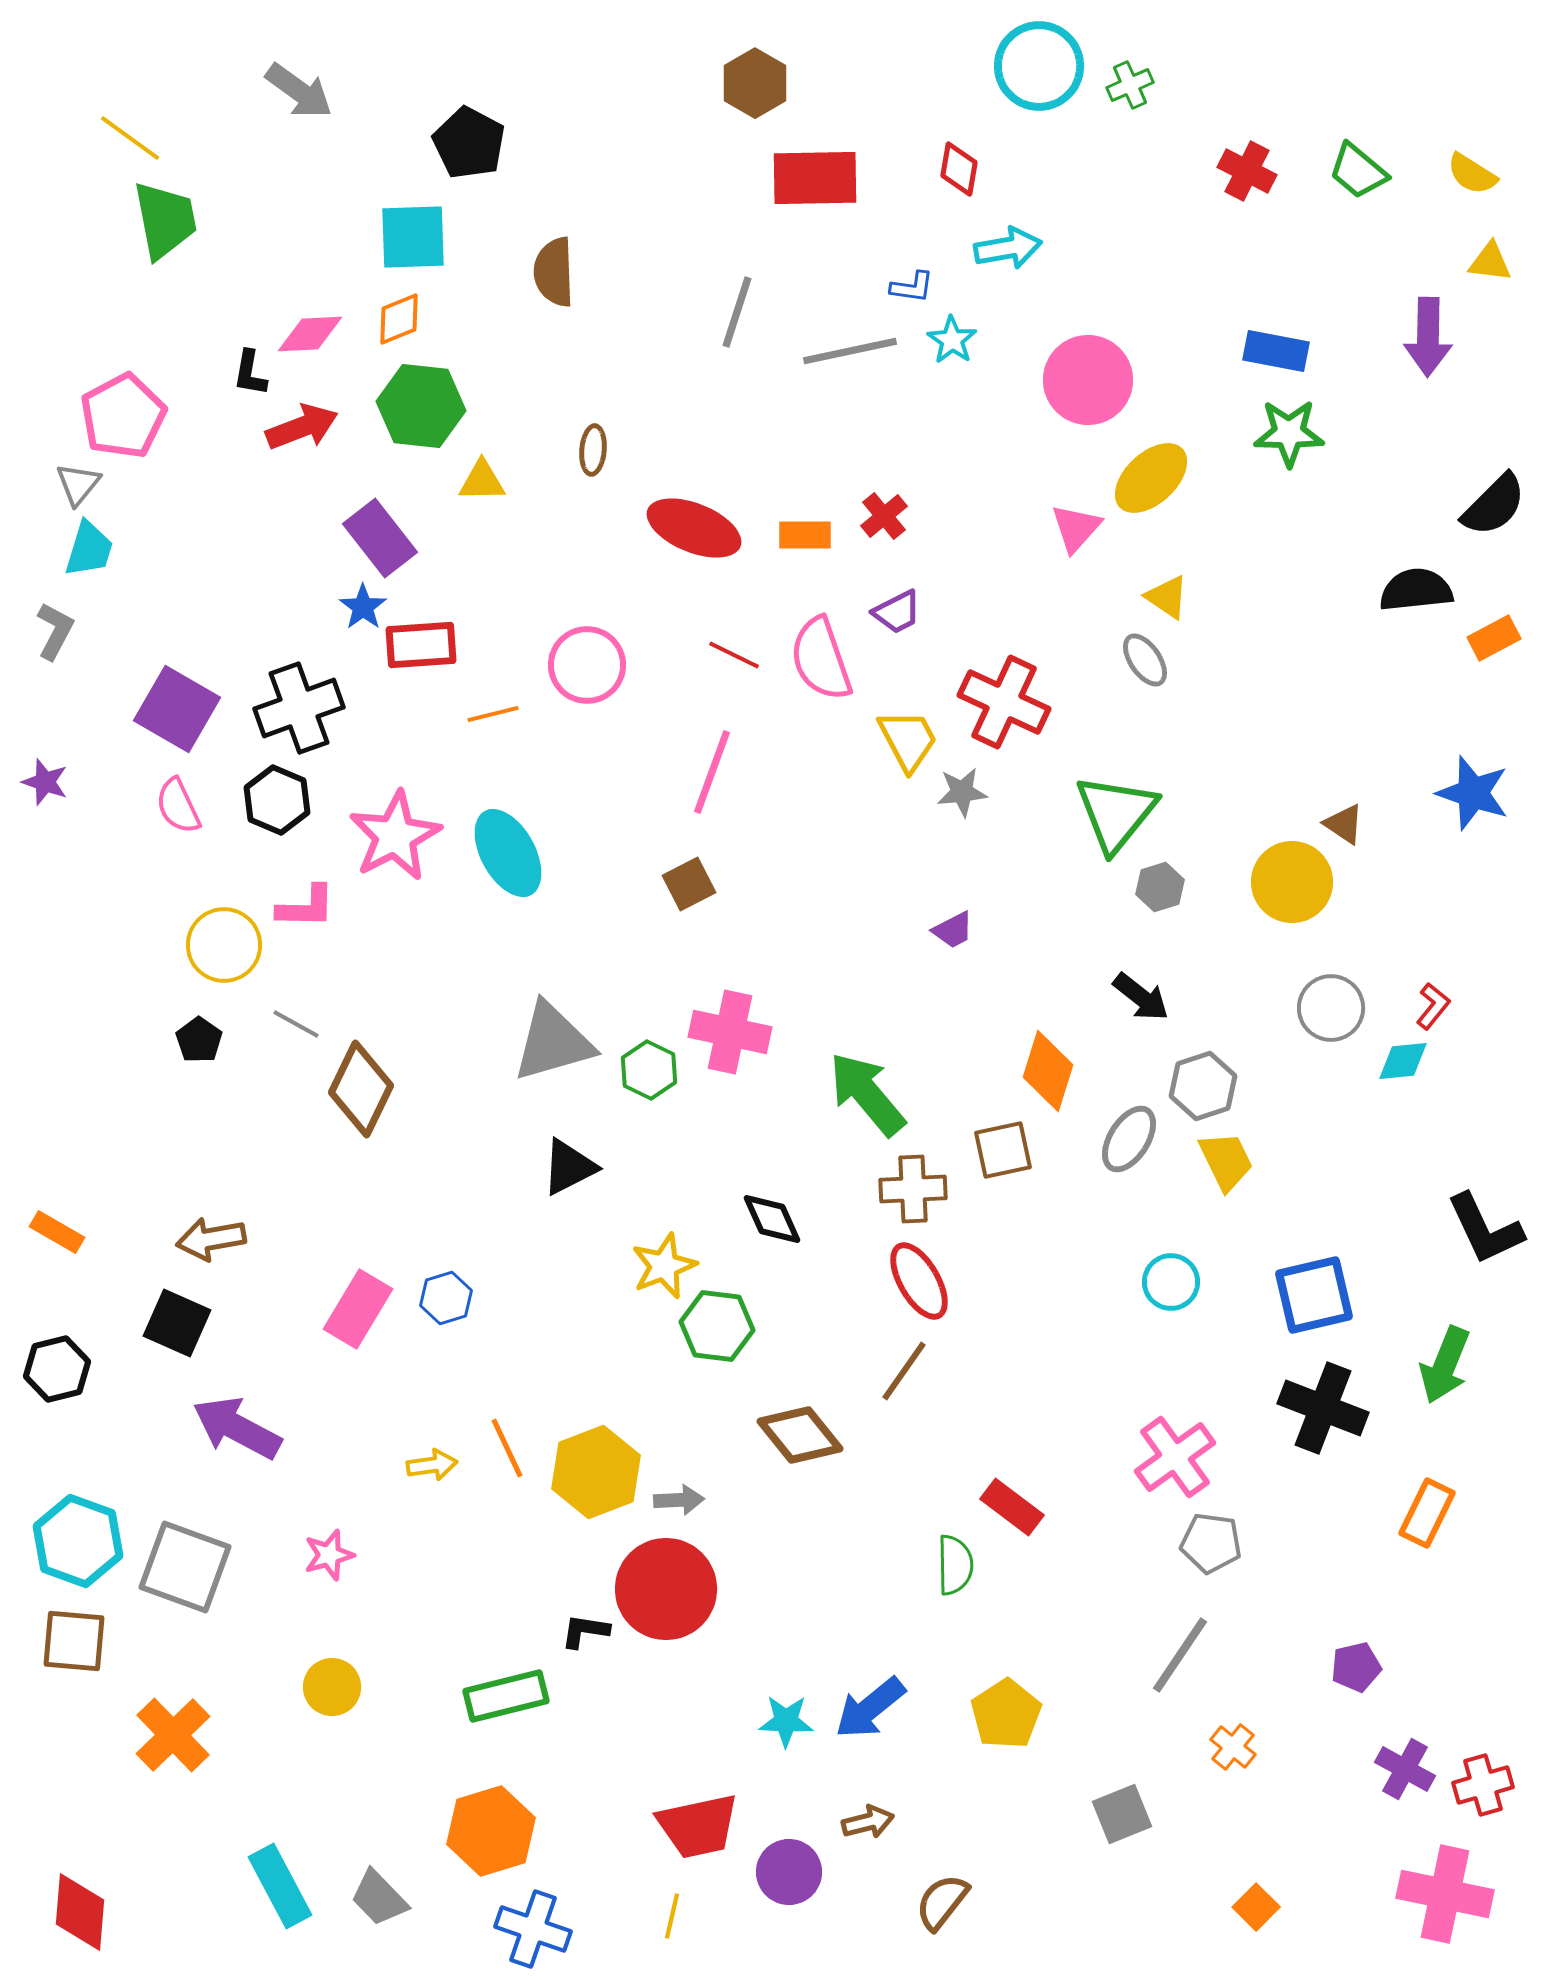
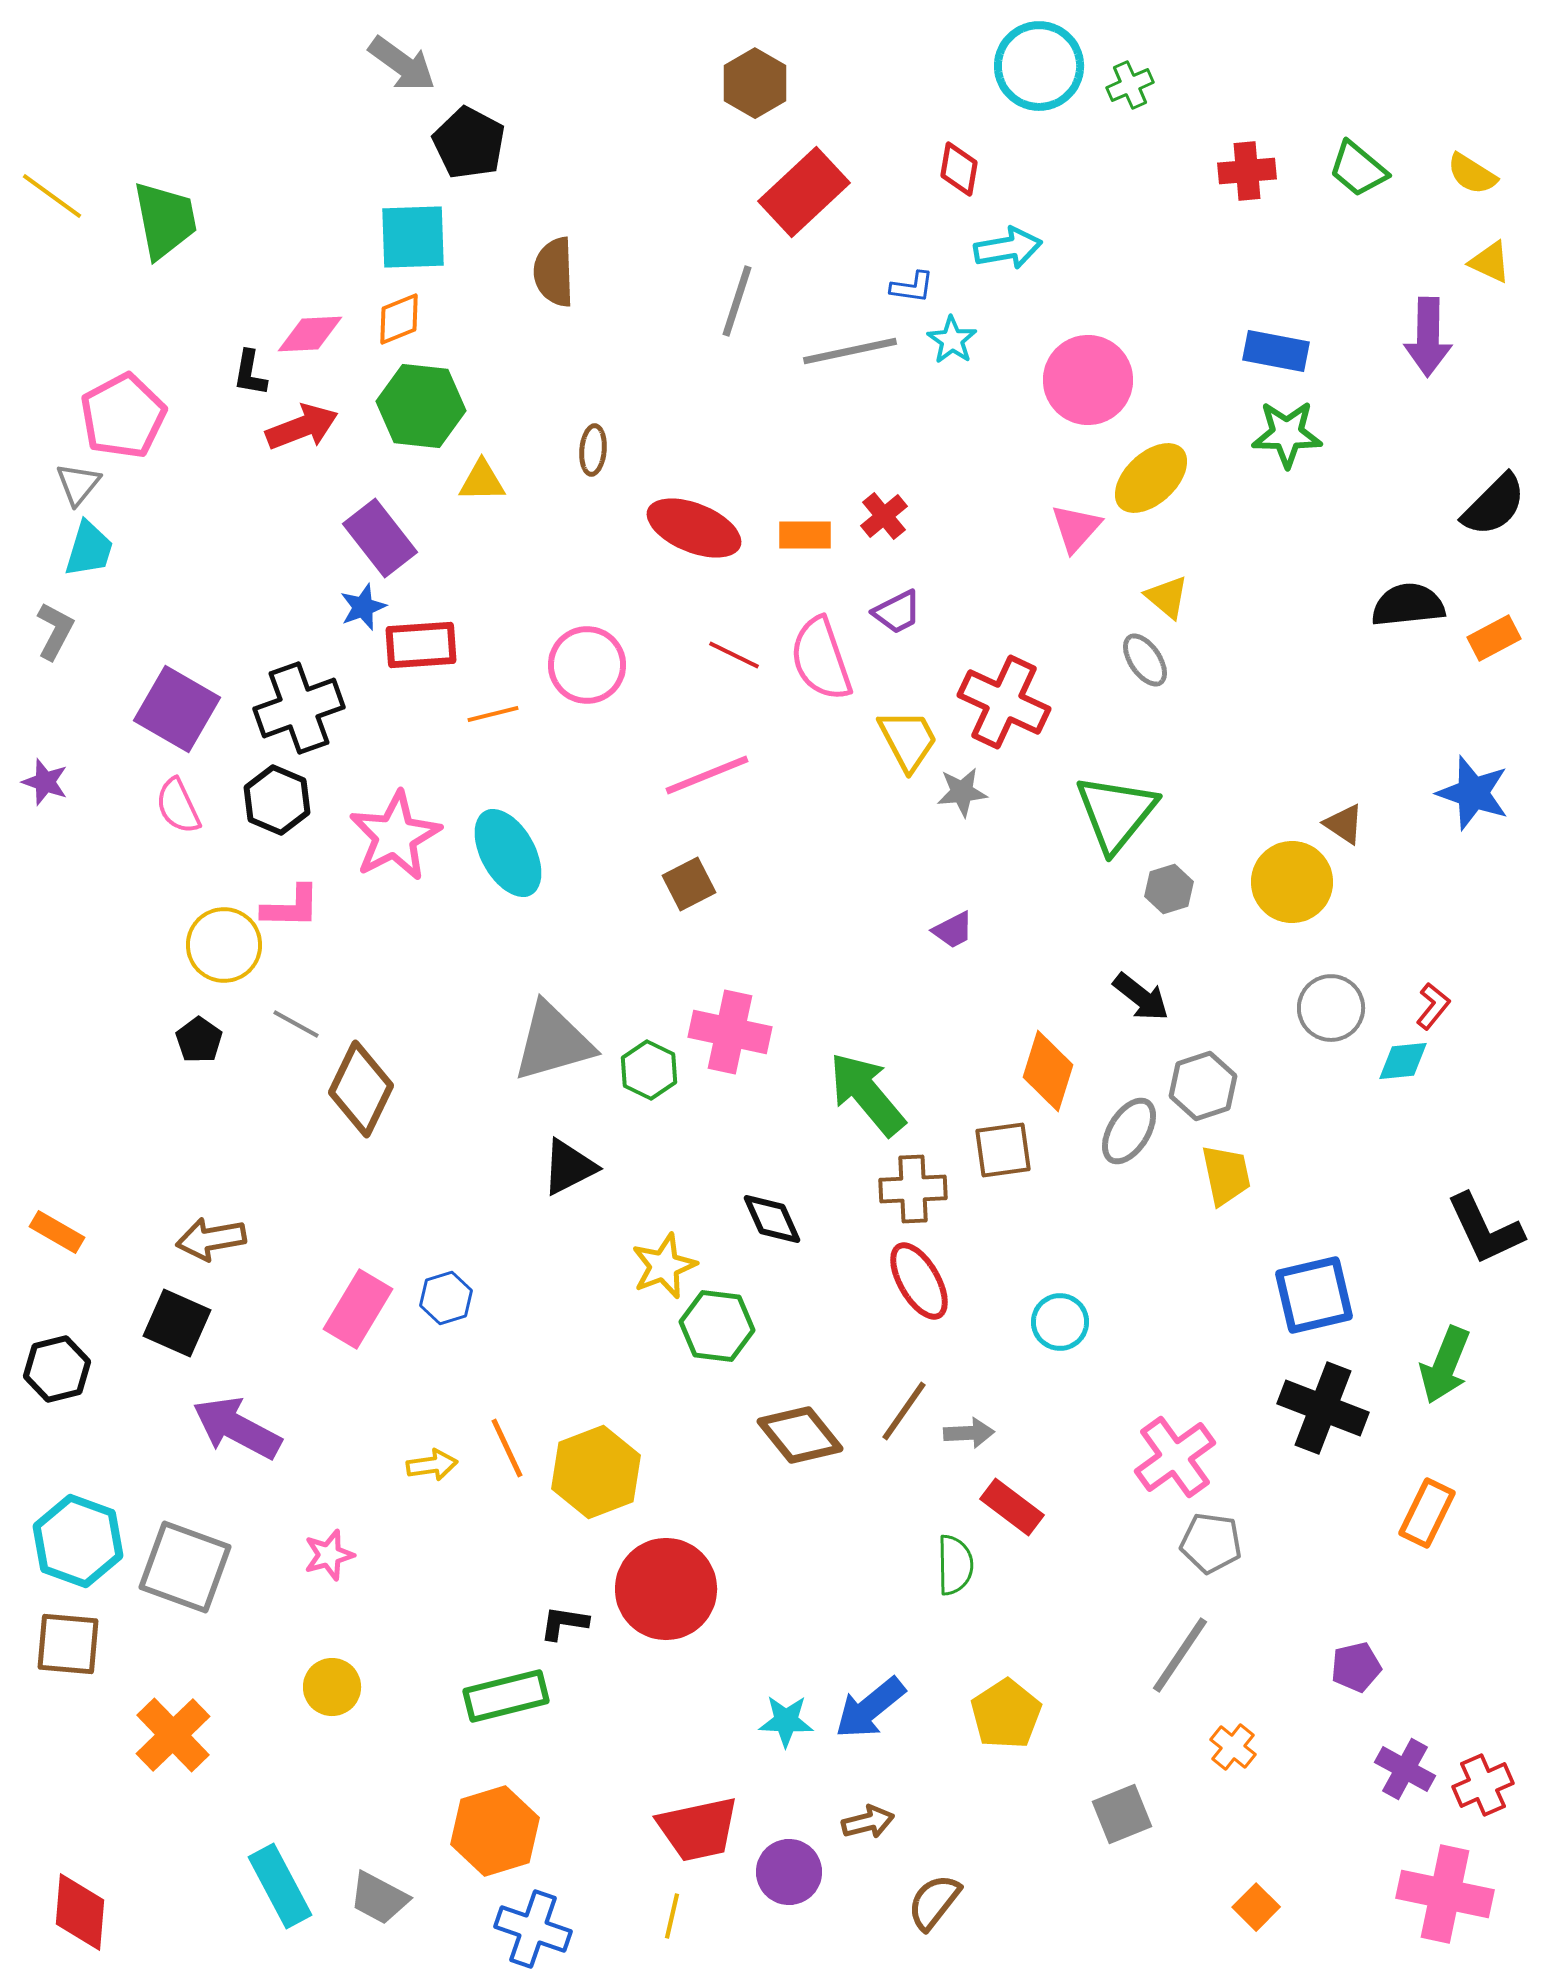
gray arrow at (299, 91): moved 103 px right, 27 px up
yellow line at (130, 138): moved 78 px left, 58 px down
red cross at (1247, 171): rotated 32 degrees counterclockwise
green trapezoid at (1358, 171): moved 2 px up
red rectangle at (815, 178): moved 11 px left, 14 px down; rotated 42 degrees counterclockwise
yellow triangle at (1490, 262): rotated 18 degrees clockwise
gray line at (737, 312): moved 11 px up
green star at (1289, 433): moved 2 px left, 1 px down
black semicircle at (1416, 590): moved 8 px left, 15 px down
yellow triangle at (1167, 597): rotated 6 degrees clockwise
blue star at (363, 607): rotated 15 degrees clockwise
pink line at (712, 772): moved 5 px left, 3 px down; rotated 48 degrees clockwise
gray hexagon at (1160, 887): moved 9 px right, 2 px down
pink L-shape at (306, 907): moved 15 px left
gray ellipse at (1129, 1139): moved 8 px up
brown square at (1003, 1150): rotated 4 degrees clockwise
yellow trapezoid at (1226, 1161): moved 14 px down; rotated 14 degrees clockwise
cyan circle at (1171, 1282): moved 111 px left, 40 px down
brown line at (904, 1371): moved 40 px down
gray arrow at (679, 1500): moved 290 px right, 67 px up
black L-shape at (585, 1631): moved 21 px left, 8 px up
brown square at (74, 1641): moved 6 px left, 3 px down
red cross at (1483, 1785): rotated 8 degrees counterclockwise
red trapezoid at (698, 1826): moved 3 px down
orange hexagon at (491, 1831): moved 4 px right
gray trapezoid at (379, 1898): rotated 18 degrees counterclockwise
brown semicircle at (942, 1902): moved 8 px left
